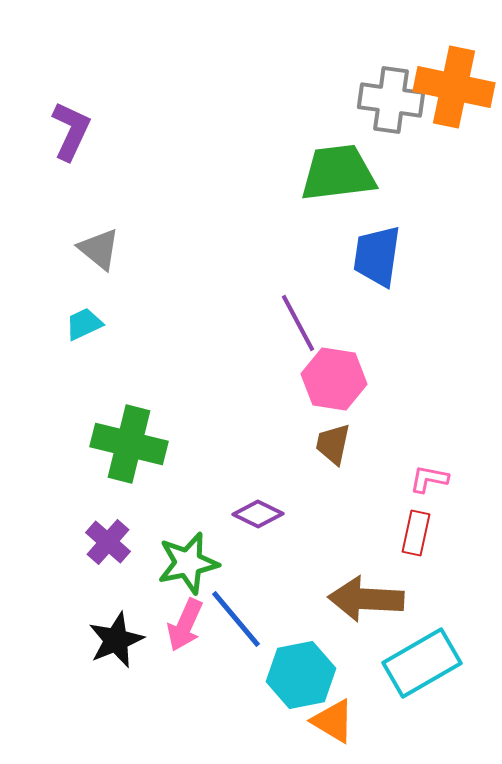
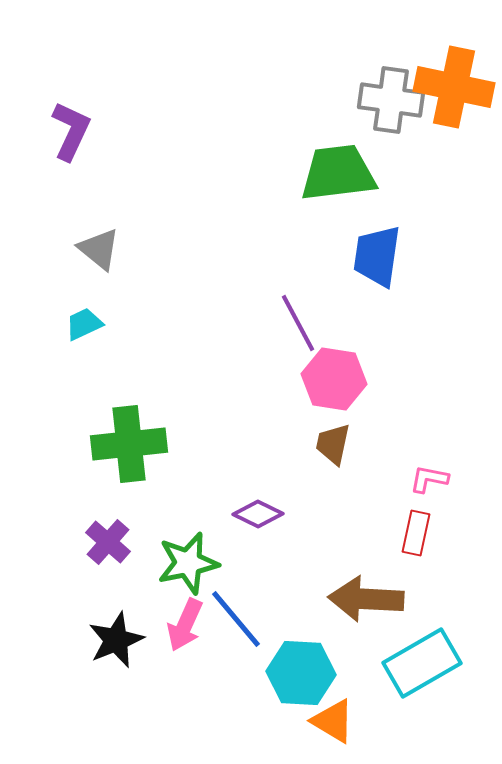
green cross: rotated 20 degrees counterclockwise
cyan hexagon: moved 2 px up; rotated 14 degrees clockwise
